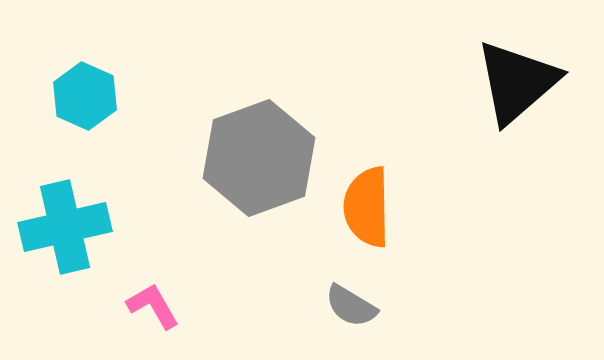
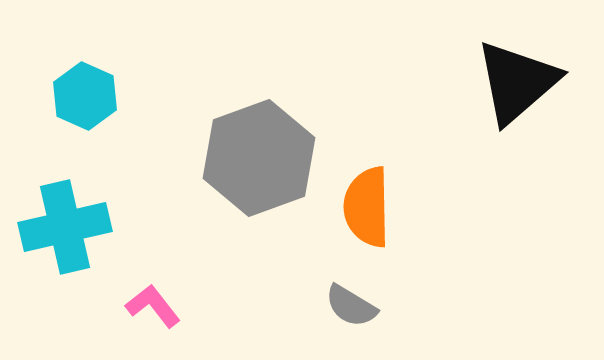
pink L-shape: rotated 8 degrees counterclockwise
